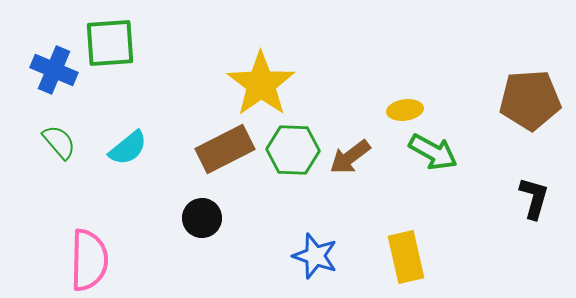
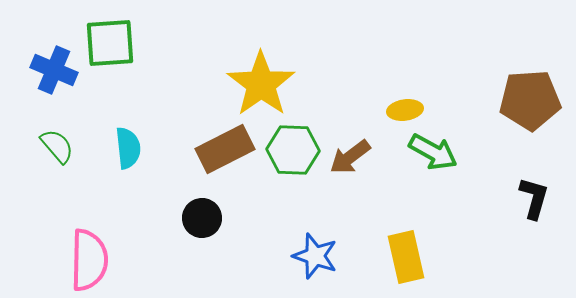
green semicircle: moved 2 px left, 4 px down
cyan semicircle: rotated 57 degrees counterclockwise
